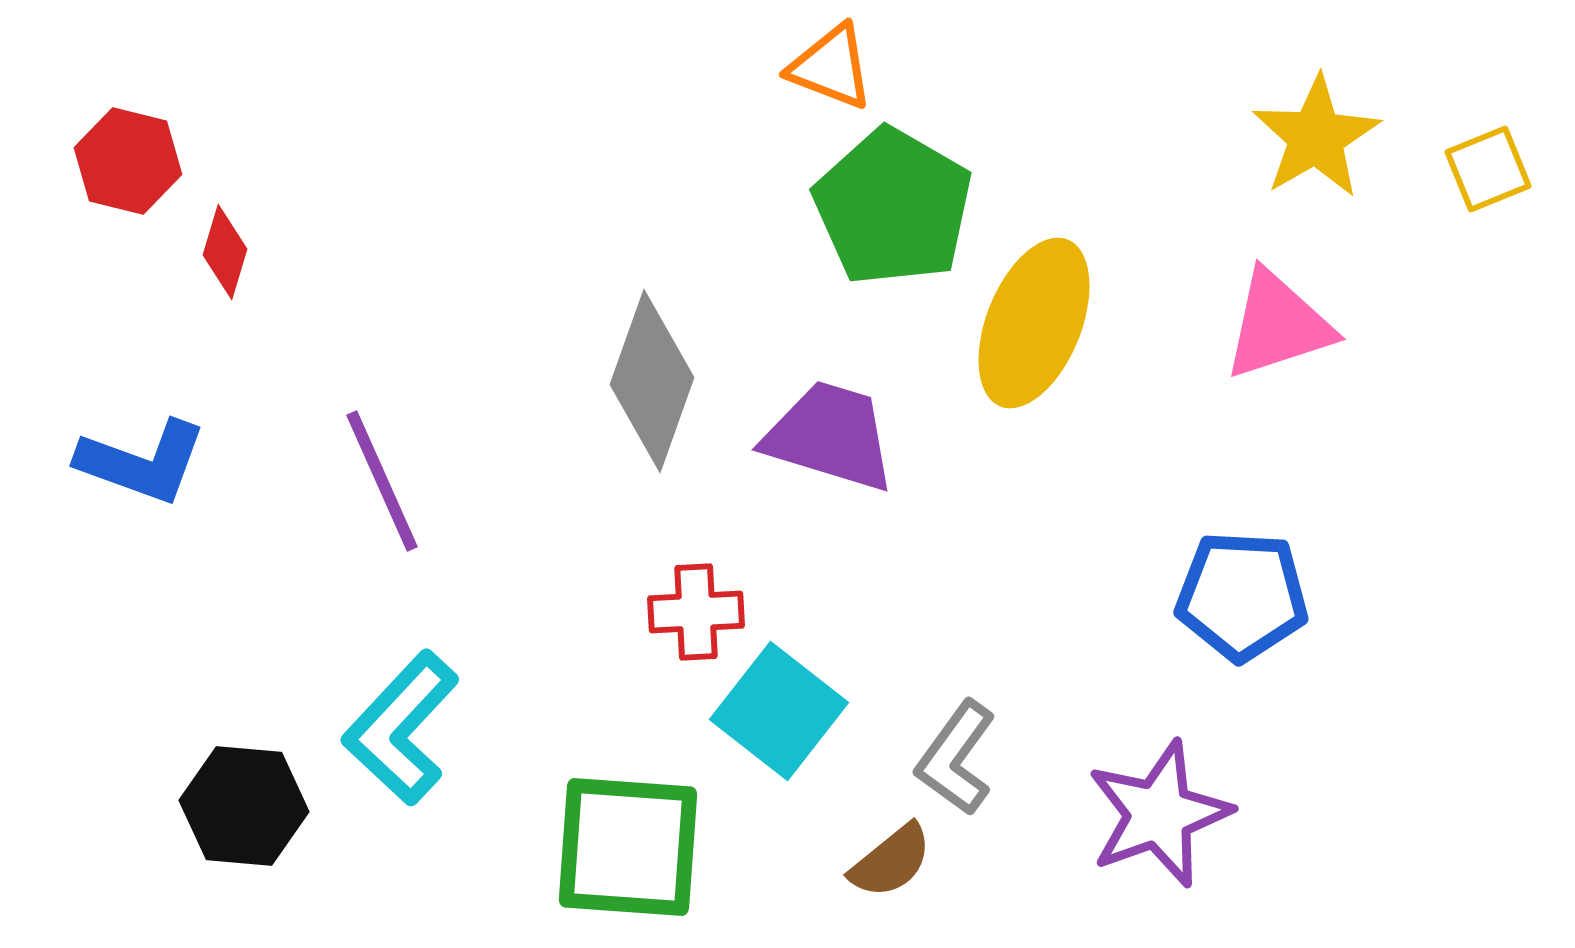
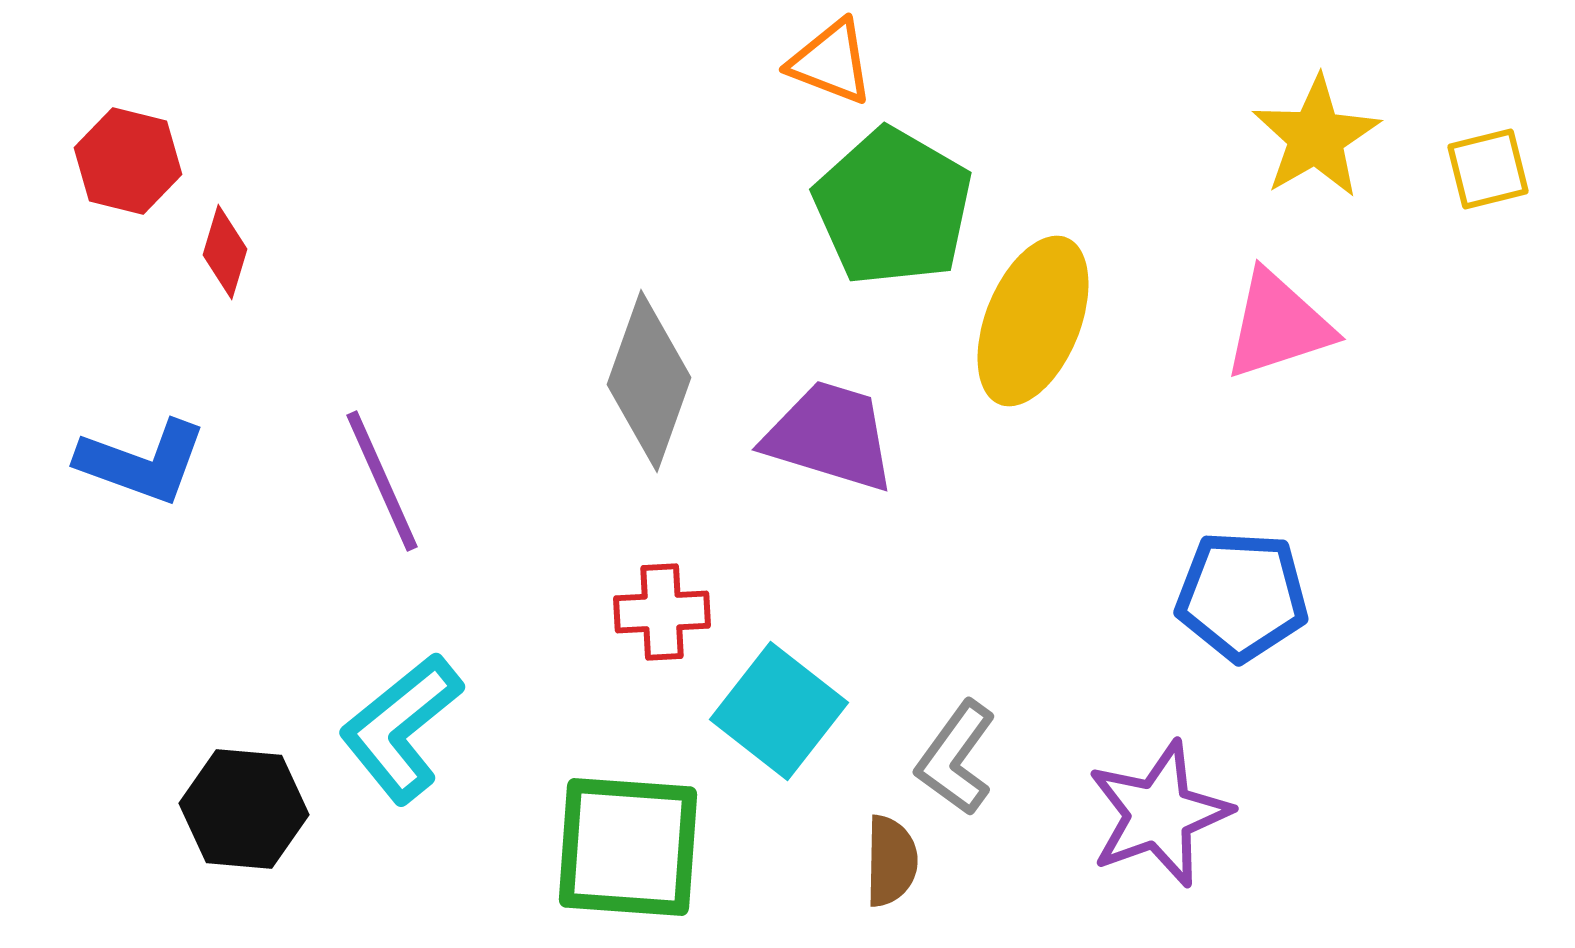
orange triangle: moved 5 px up
yellow square: rotated 8 degrees clockwise
yellow ellipse: moved 1 px left, 2 px up
gray diamond: moved 3 px left
red cross: moved 34 px left
cyan L-shape: rotated 8 degrees clockwise
black hexagon: moved 3 px down
brown semicircle: rotated 50 degrees counterclockwise
